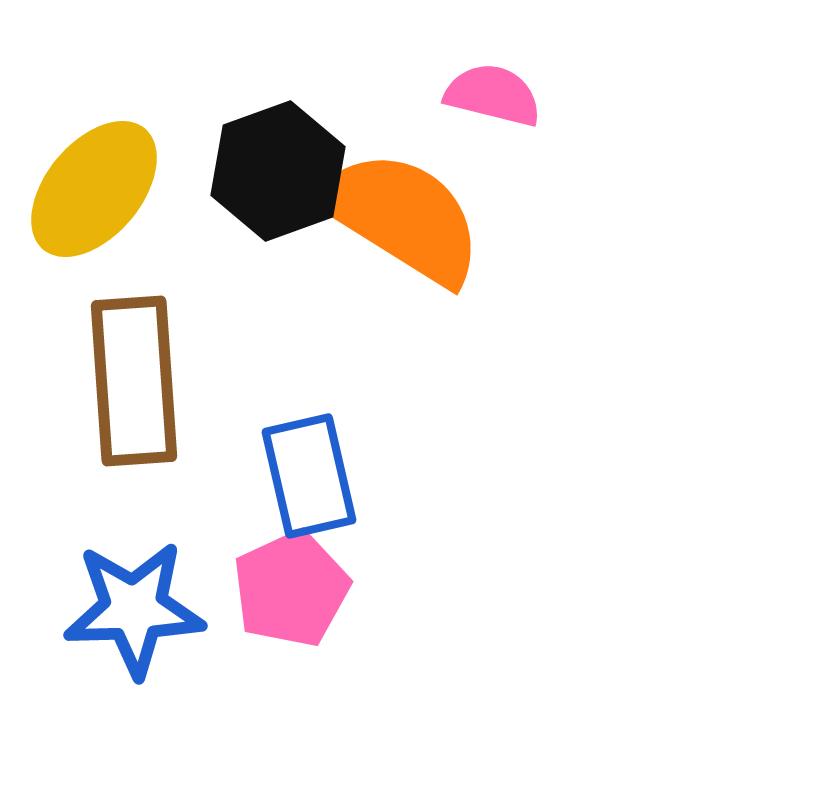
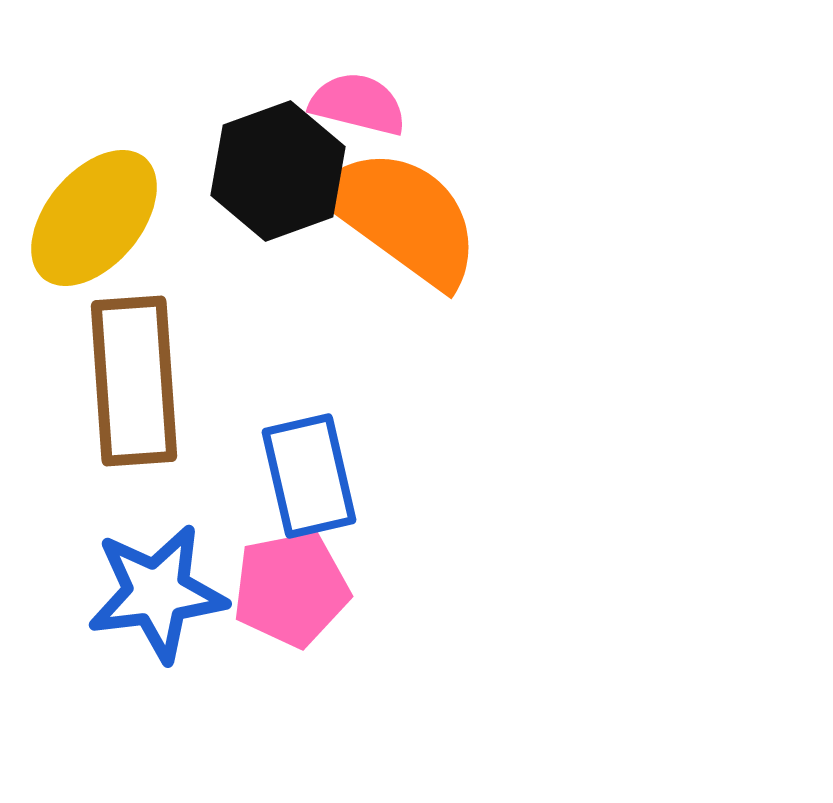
pink semicircle: moved 135 px left, 9 px down
yellow ellipse: moved 29 px down
orange semicircle: rotated 4 degrees clockwise
pink pentagon: rotated 14 degrees clockwise
blue star: moved 23 px right, 16 px up; rotated 5 degrees counterclockwise
